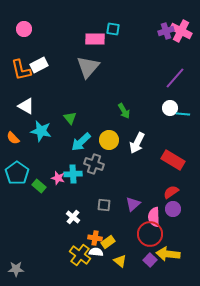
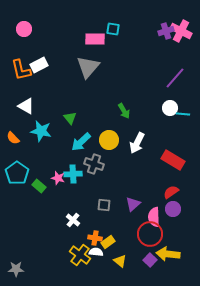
white cross: moved 3 px down
